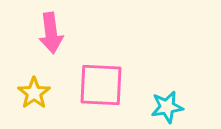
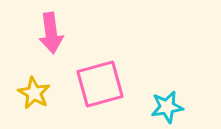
pink square: moved 1 px left, 1 px up; rotated 18 degrees counterclockwise
yellow star: rotated 8 degrees counterclockwise
